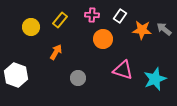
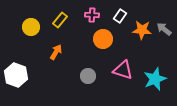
gray circle: moved 10 px right, 2 px up
